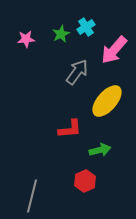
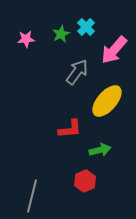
cyan cross: rotated 12 degrees counterclockwise
